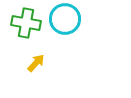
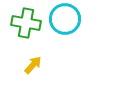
yellow arrow: moved 3 px left, 2 px down
